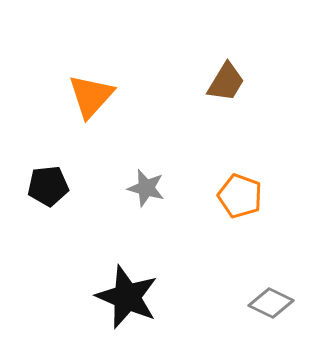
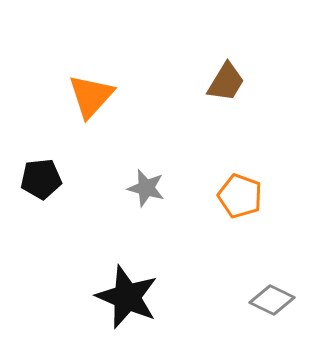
black pentagon: moved 7 px left, 7 px up
gray diamond: moved 1 px right, 3 px up
